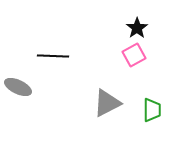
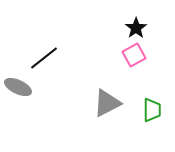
black star: moved 1 px left
black line: moved 9 px left, 2 px down; rotated 40 degrees counterclockwise
